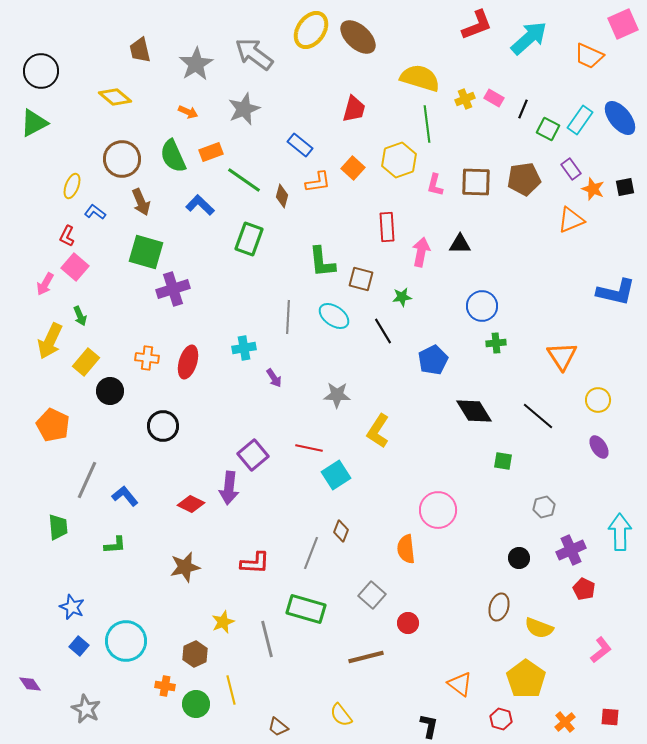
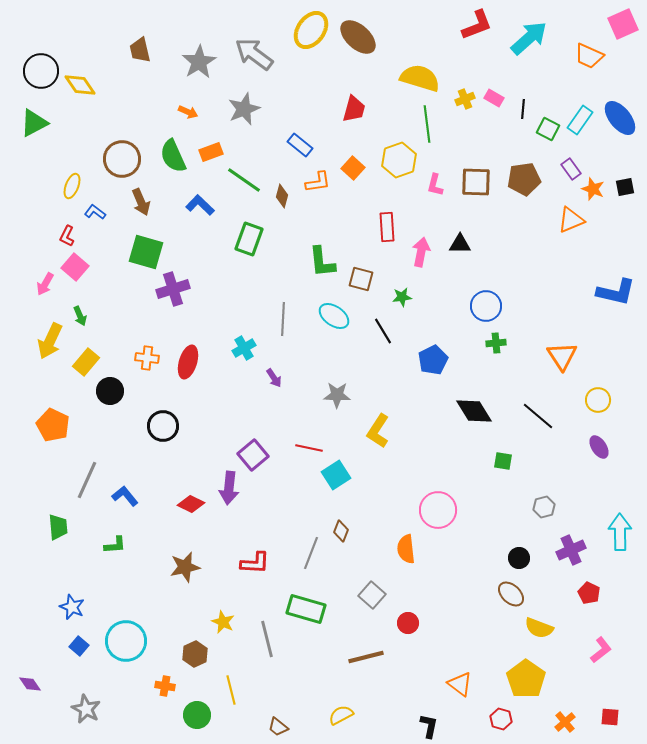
gray star at (196, 64): moved 3 px right, 2 px up
yellow diamond at (115, 97): moved 35 px left, 12 px up; rotated 16 degrees clockwise
black line at (523, 109): rotated 18 degrees counterclockwise
blue circle at (482, 306): moved 4 px right
gray line at (288, 317): moved 5 px left, 2 px down
cyan cross at (244, 348): rotated 20 degrees counterclockwise
red pentagon at (584, 589): moved 5 px right, 4 px down
brown ellipse at (499, 607): moved 12 px right, 13 px up; rotated 64 degrees counterclockwise
yellow star at (223, 622): rotated 25 degrees counterclockwise
green circle at (196, 704): moved 1 px right, 11 px down
yellow semicircle at (341, 715): rotated 100 degrees clockwise
